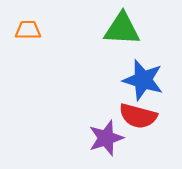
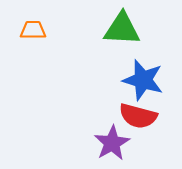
orange trapezoid: moved 5 px right
purple star: moved 6 px right, 5 px down; rotated 12 degrees counterclockwise
